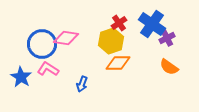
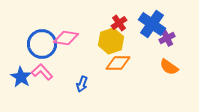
pink L-shape: moved 6 px left, 3 px down; rotated 15 degrees clockwise
